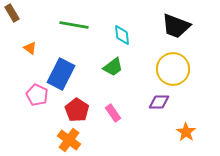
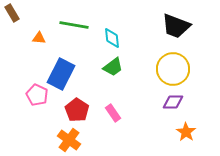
cyan diamond: moved 10 px left, 3 px down
orange triangle: moved 9 px right, 10 px up; rotated 32 degrees counterclockwise
purple diamond: moved 14 px right
